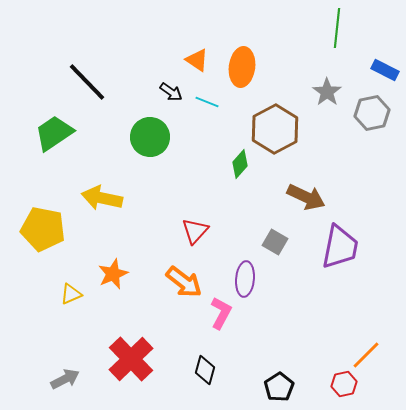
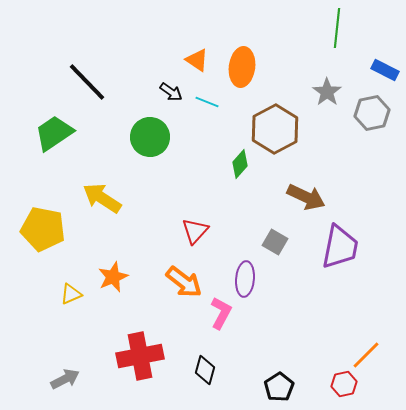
yellow arrow: rotated 21 degrees clockwise
orange star: moved 3 px down
red cross: moved 9 px right, 3 px up; rotated 33 degrees clockwise
